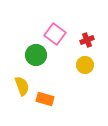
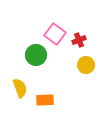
red cross: moved 8 px left
yellow circle: moved 1 px right
yellow semicircle: moved 2 px left, 2 px down
orange rectangle: moved 1 px down; rotated 18 degrees counterclockwise
